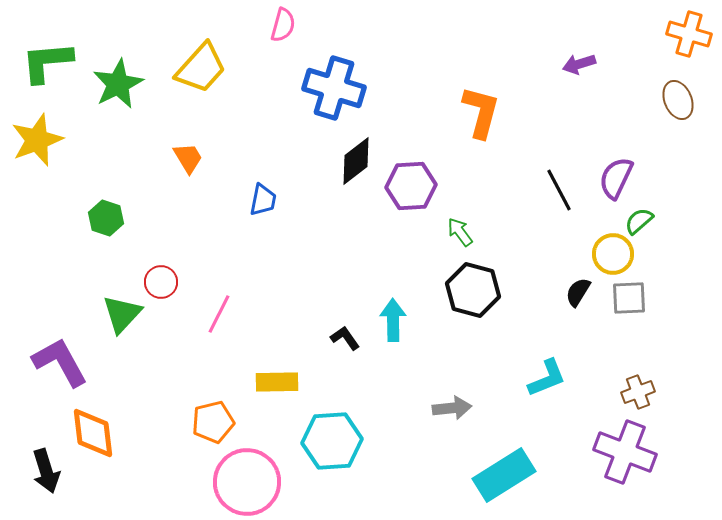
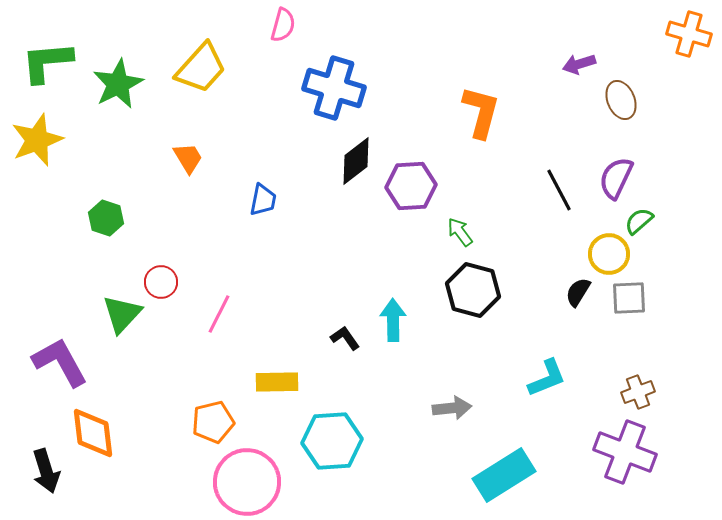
brown ellipse: moved 57 px left
yellow circle: moved 4 px left
